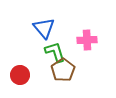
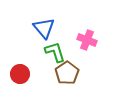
pink cross: rotated 24 degrees clockwise
brown pentagon: moved 4 px right, 3 px down
red circle: moved 1 px up
